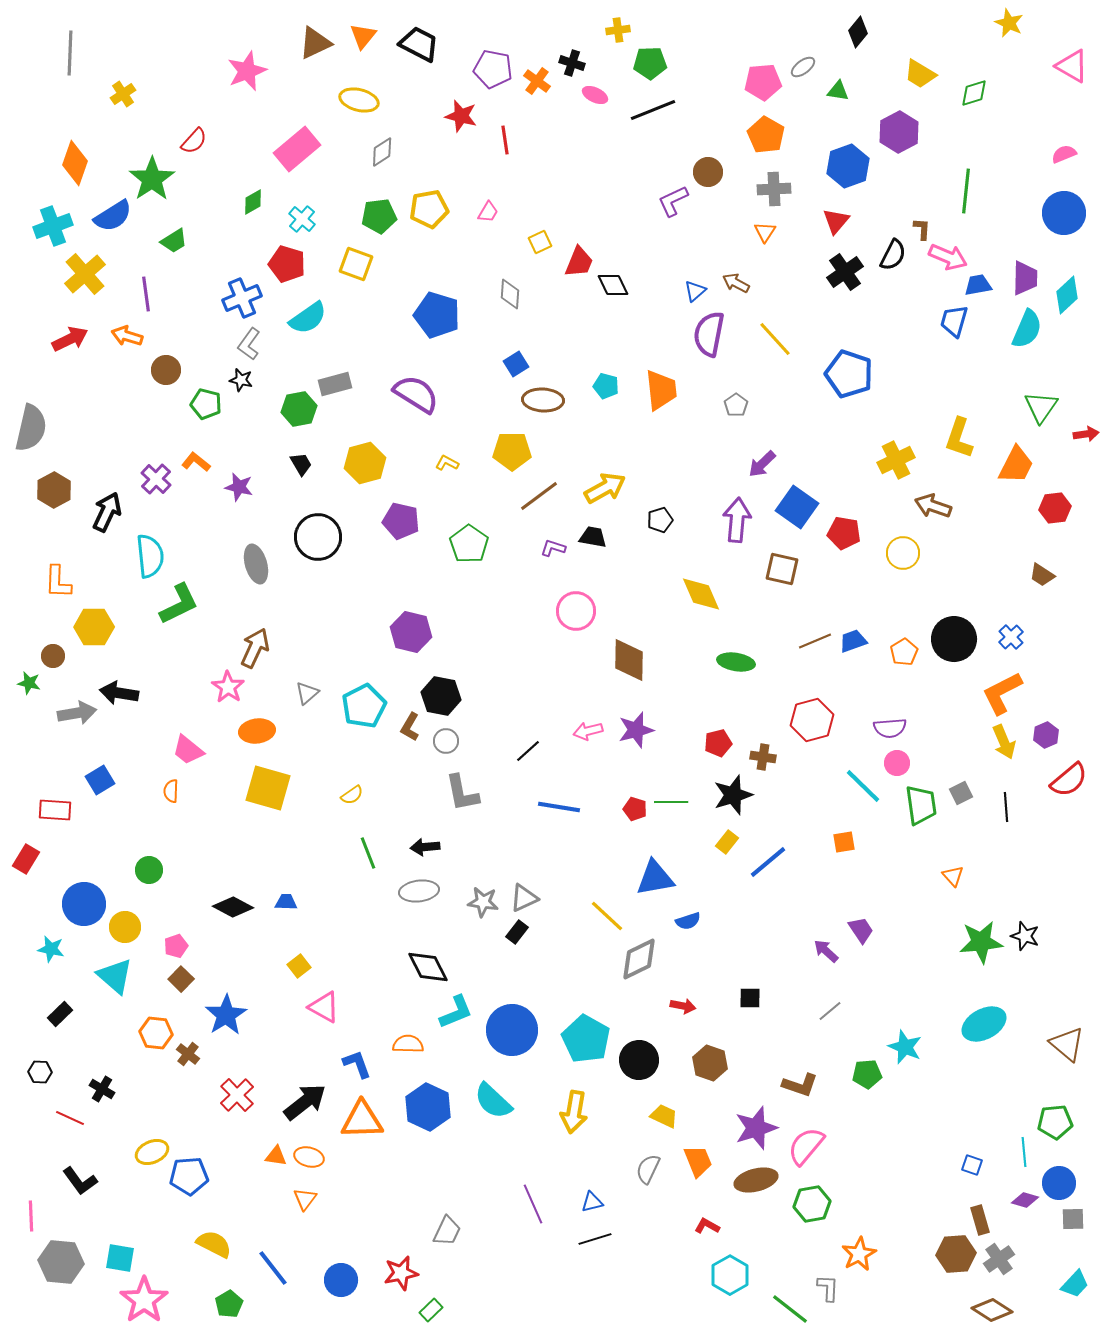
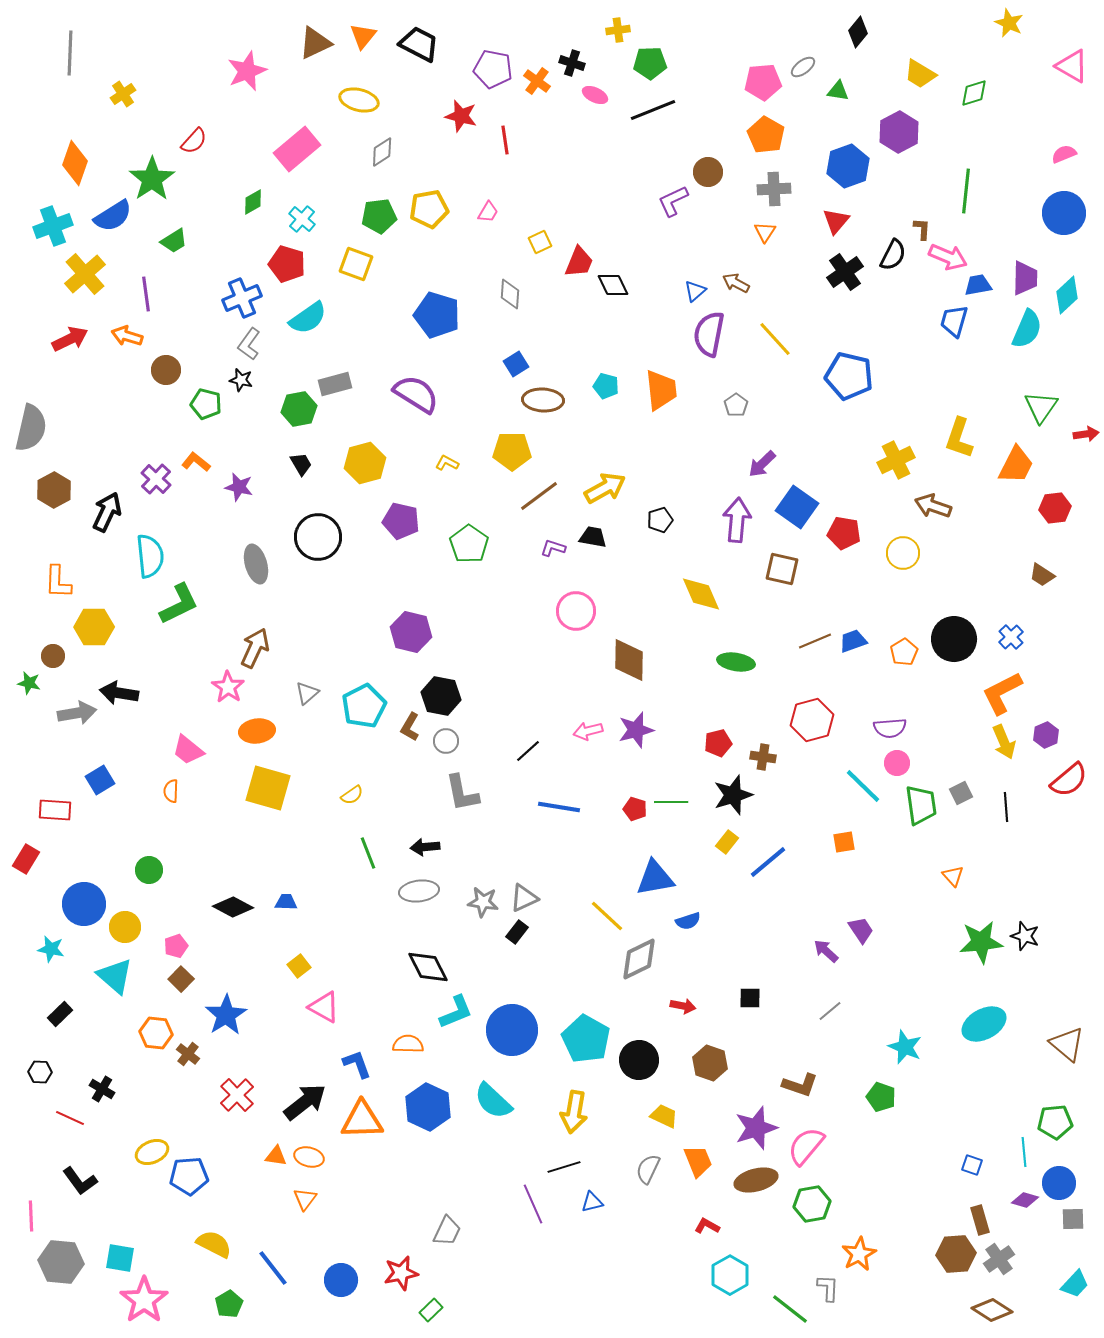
blue pentagon at (849, 374): moved 2 px down; rotated 6 degrees counterclockwise
green pentagon at (867, 1074): moved 14 px right, 23 px down; rotated 24 degrees clockwise
black line at (595, 1239): moved 31 px left, 72 px up
